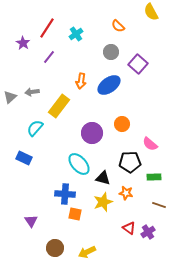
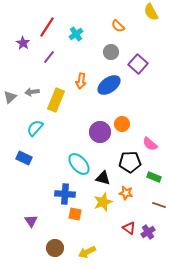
red line: moved 1 px up
yellow rectangle: moved 3 px left, 6 px up; rotated 15 degrees counterclockwise
purple circle: moved 8 px right, 1 px up
green rectangle: rotated 24 degrees clockwise
